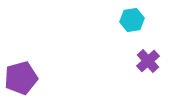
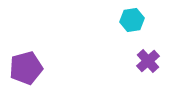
purple pentagon: moved 5 px right, 10 px up
